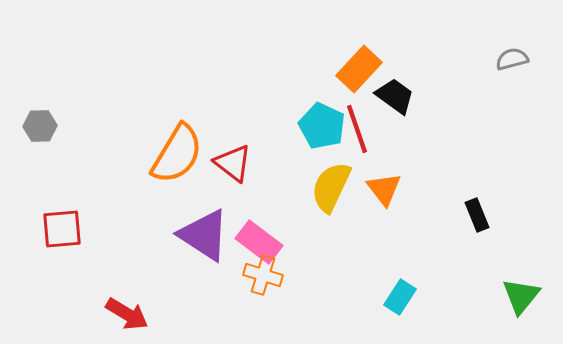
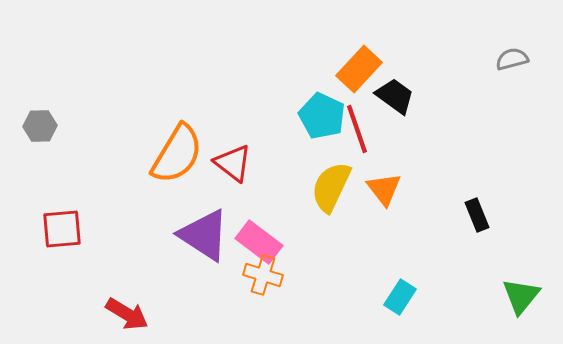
cyan pentagon: moved 10 px up
